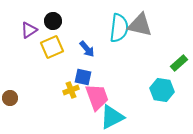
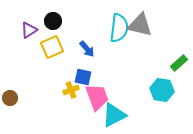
cyan triangle: moved 2 px right, 2 px up
